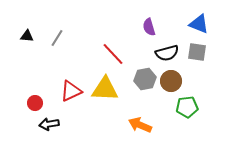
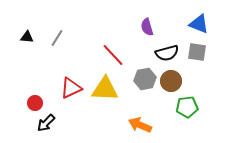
purple semicircle: moved 2 px left
black triangle: moved 1 px down
red line: moved 1 px down
red triangle: moved 3 px up
black arrow: moved 3 px left, 1 px up; rotated 36 degrees counterclockwise
